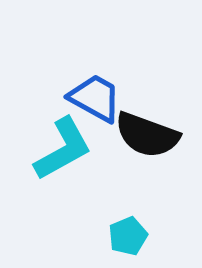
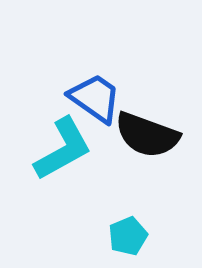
blue trapezoid: rotated 6 degrees clockwise
